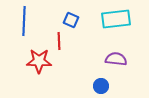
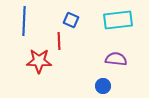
cyan rectangle: moved 2 px right, 1 px down
blue circle: moved 2 px right
